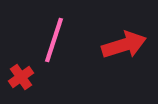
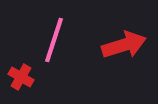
red cross: rotated 25 degrees counterclockwise
